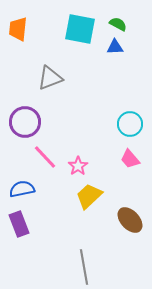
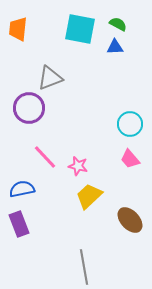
purple circle: moved 4 px right, 14 px up
pink star: rotated 24 degrees counterclockwise
